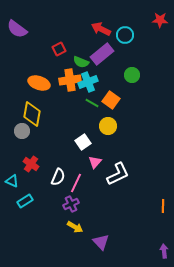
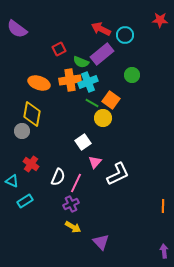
yellow circle: moved 5 px left, 8 px up
yellow arrow: moved 2 px left
